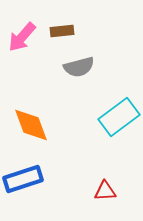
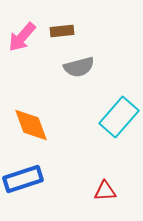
cyan rectangle: rotated 12 degrees counterclockwise
